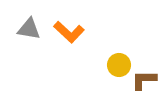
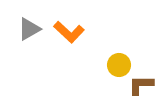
gray triangle: rotated 40 degrees counterclockwise
brown L-shape: moved 3 px left, 5 px down
